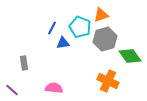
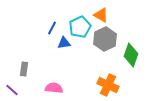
orange triangle: rotated 49 degrees clockwise
cyan pentagon: rotated 25 degrees clockwise
gray hexagon: rotated 10 degrees counterclockwise
blue triangle: moved 1 px right
green diamond: moved 1 px right, 1 px up; rotated 55 degrees clockwise
gray rectangle: moved 6 px down; rotated 16 degrees clockwise
orange cross: moved 4 px down
